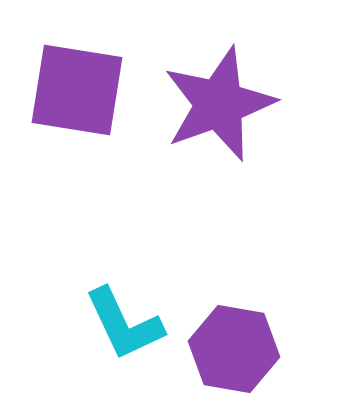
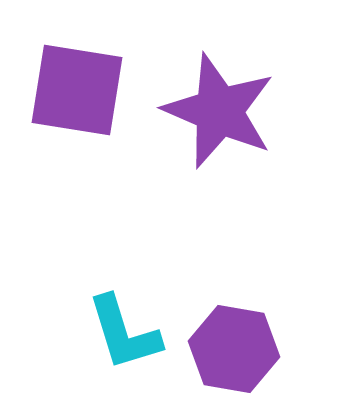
purple star: moved 7 px down; rotated 29 degrees counterclockwise
cyan L-shape: moved 9 px down; rotated 8 degrees clockwise
